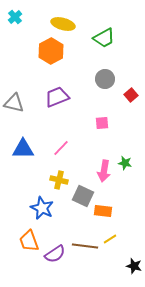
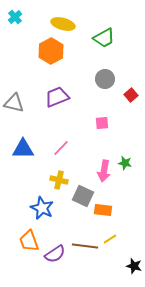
orange rectangle: moved 1 px up
